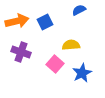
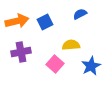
blue semicircle: moved 1 px right, 4 px down
purple cross: rotated 30 degrees counterclockwise
blue star: moved 9 px right, 7 px up
